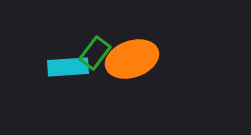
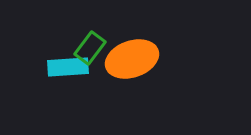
green rectangle: moved 5 px left, 5 px up
